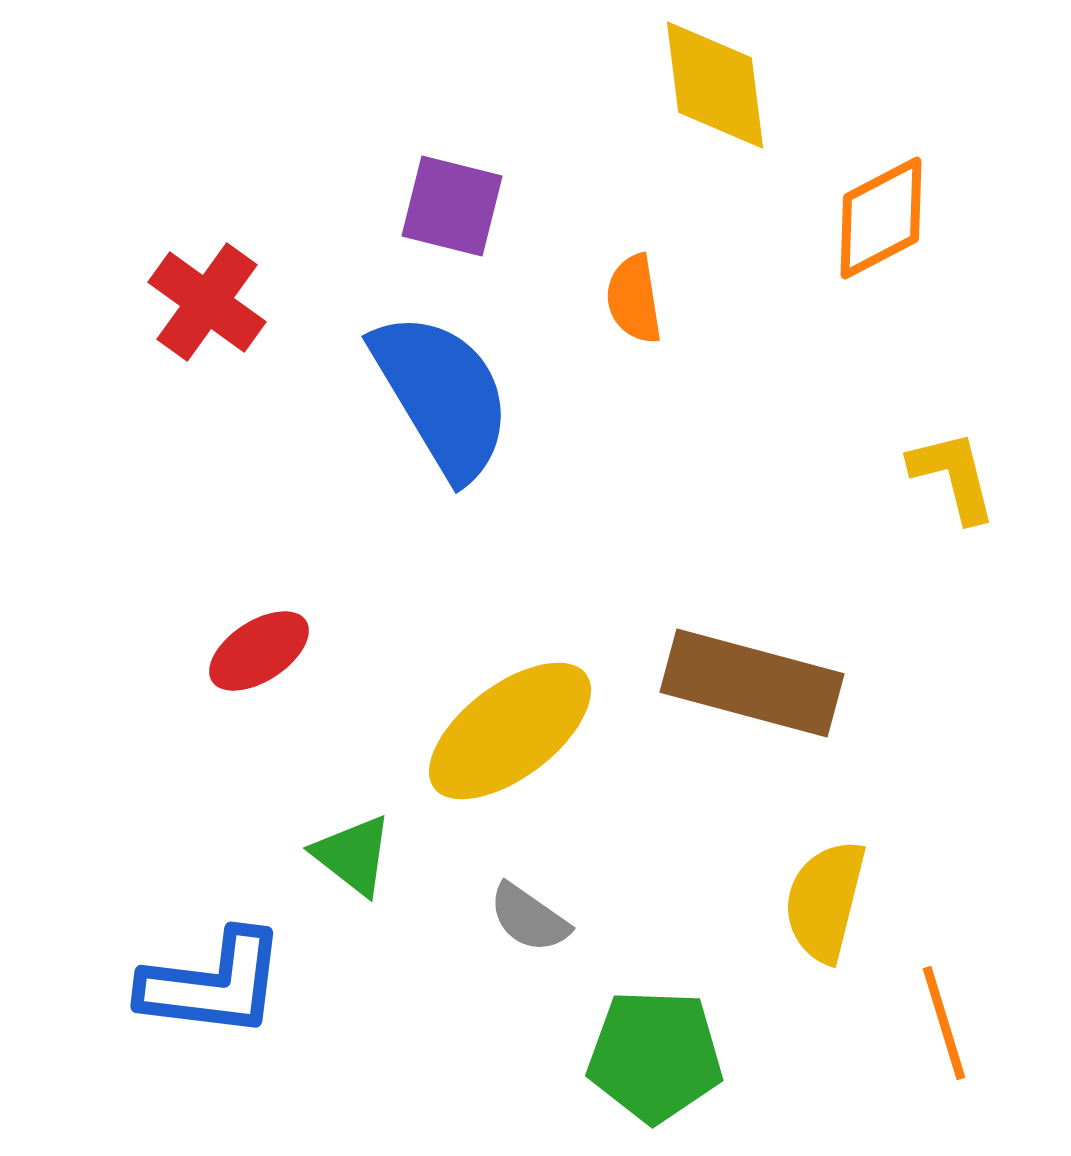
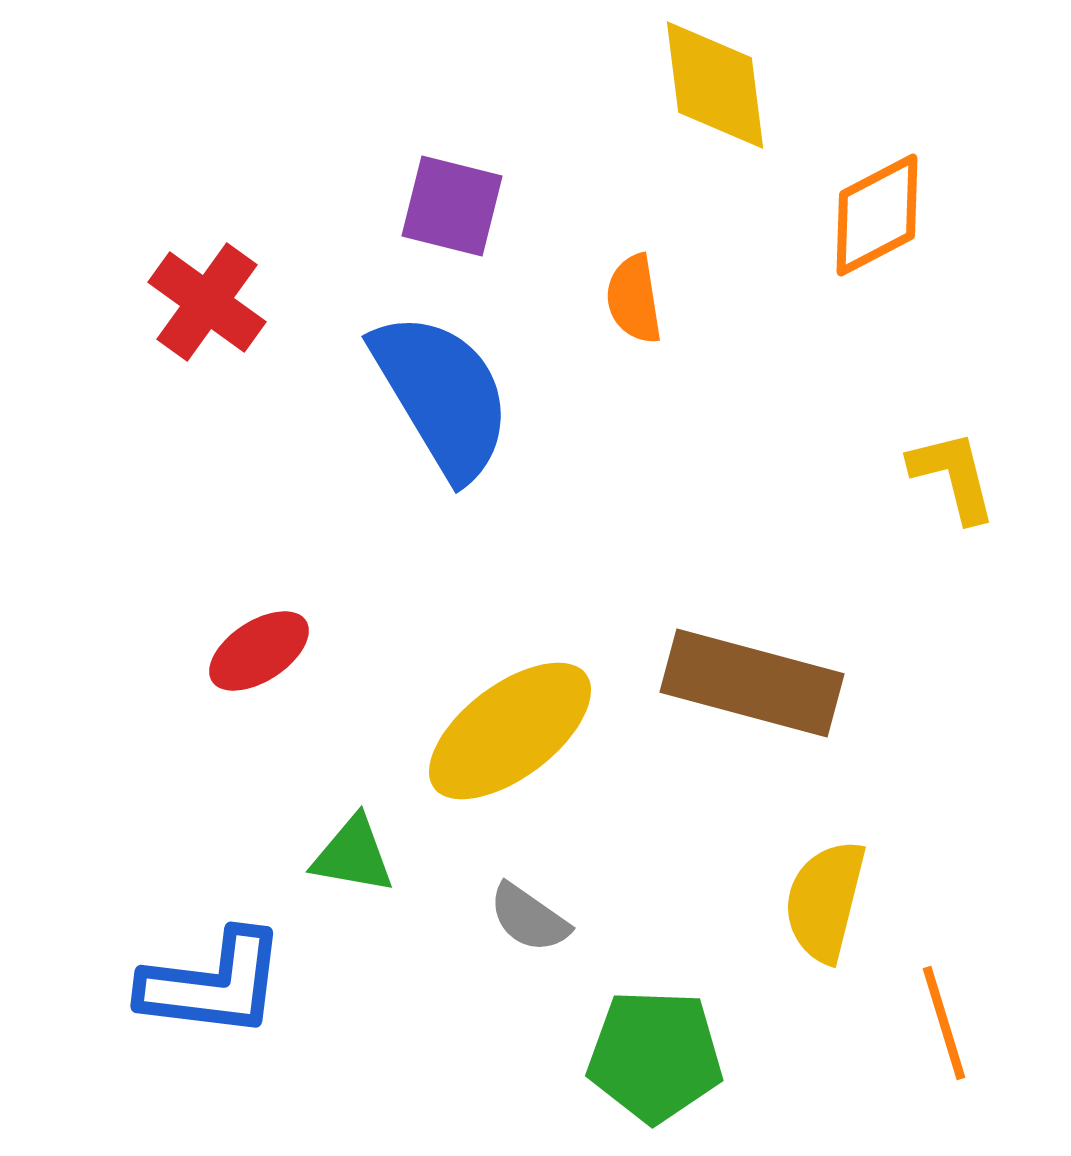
orange diamond: moved 4 px left, 3 px up
green triangle: rotated 28 degrees counterclockwise
